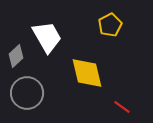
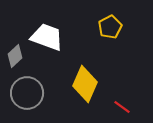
yellow pentagon: moved 2 px down
white trapezoid: rotated 40 degrees counterclockwise
gray diamond: moved 1 px left
yellow diamond: moved 2 px left, 11 px down; rotated 36 degrees clockwise
